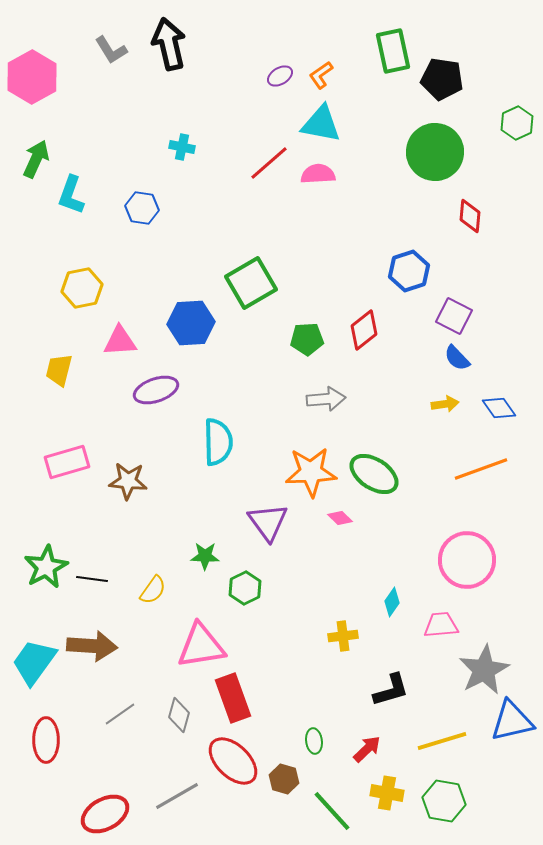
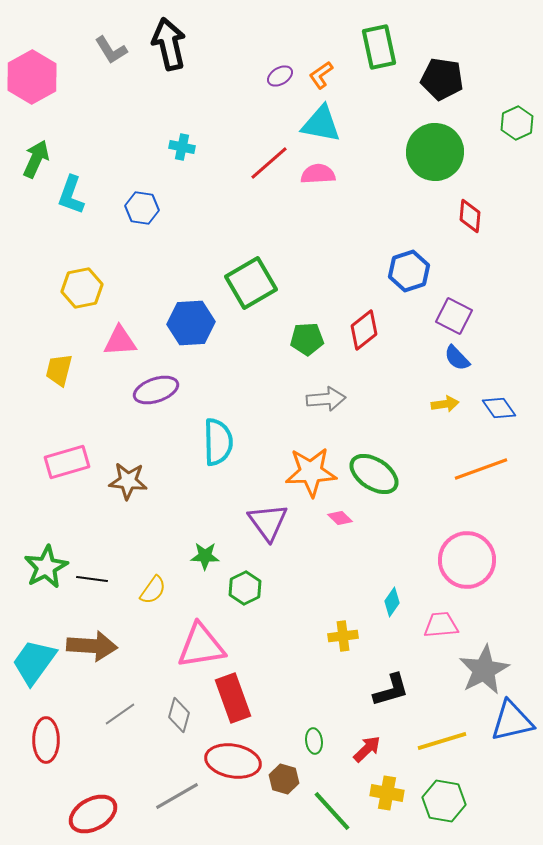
green rectangle at (393, 51): moved 14 px left, 4 px up
red ellipse at (233, 761): rotated 34 degrees counterclockwise
red ellipse at (105, 814): moved 12 px left
